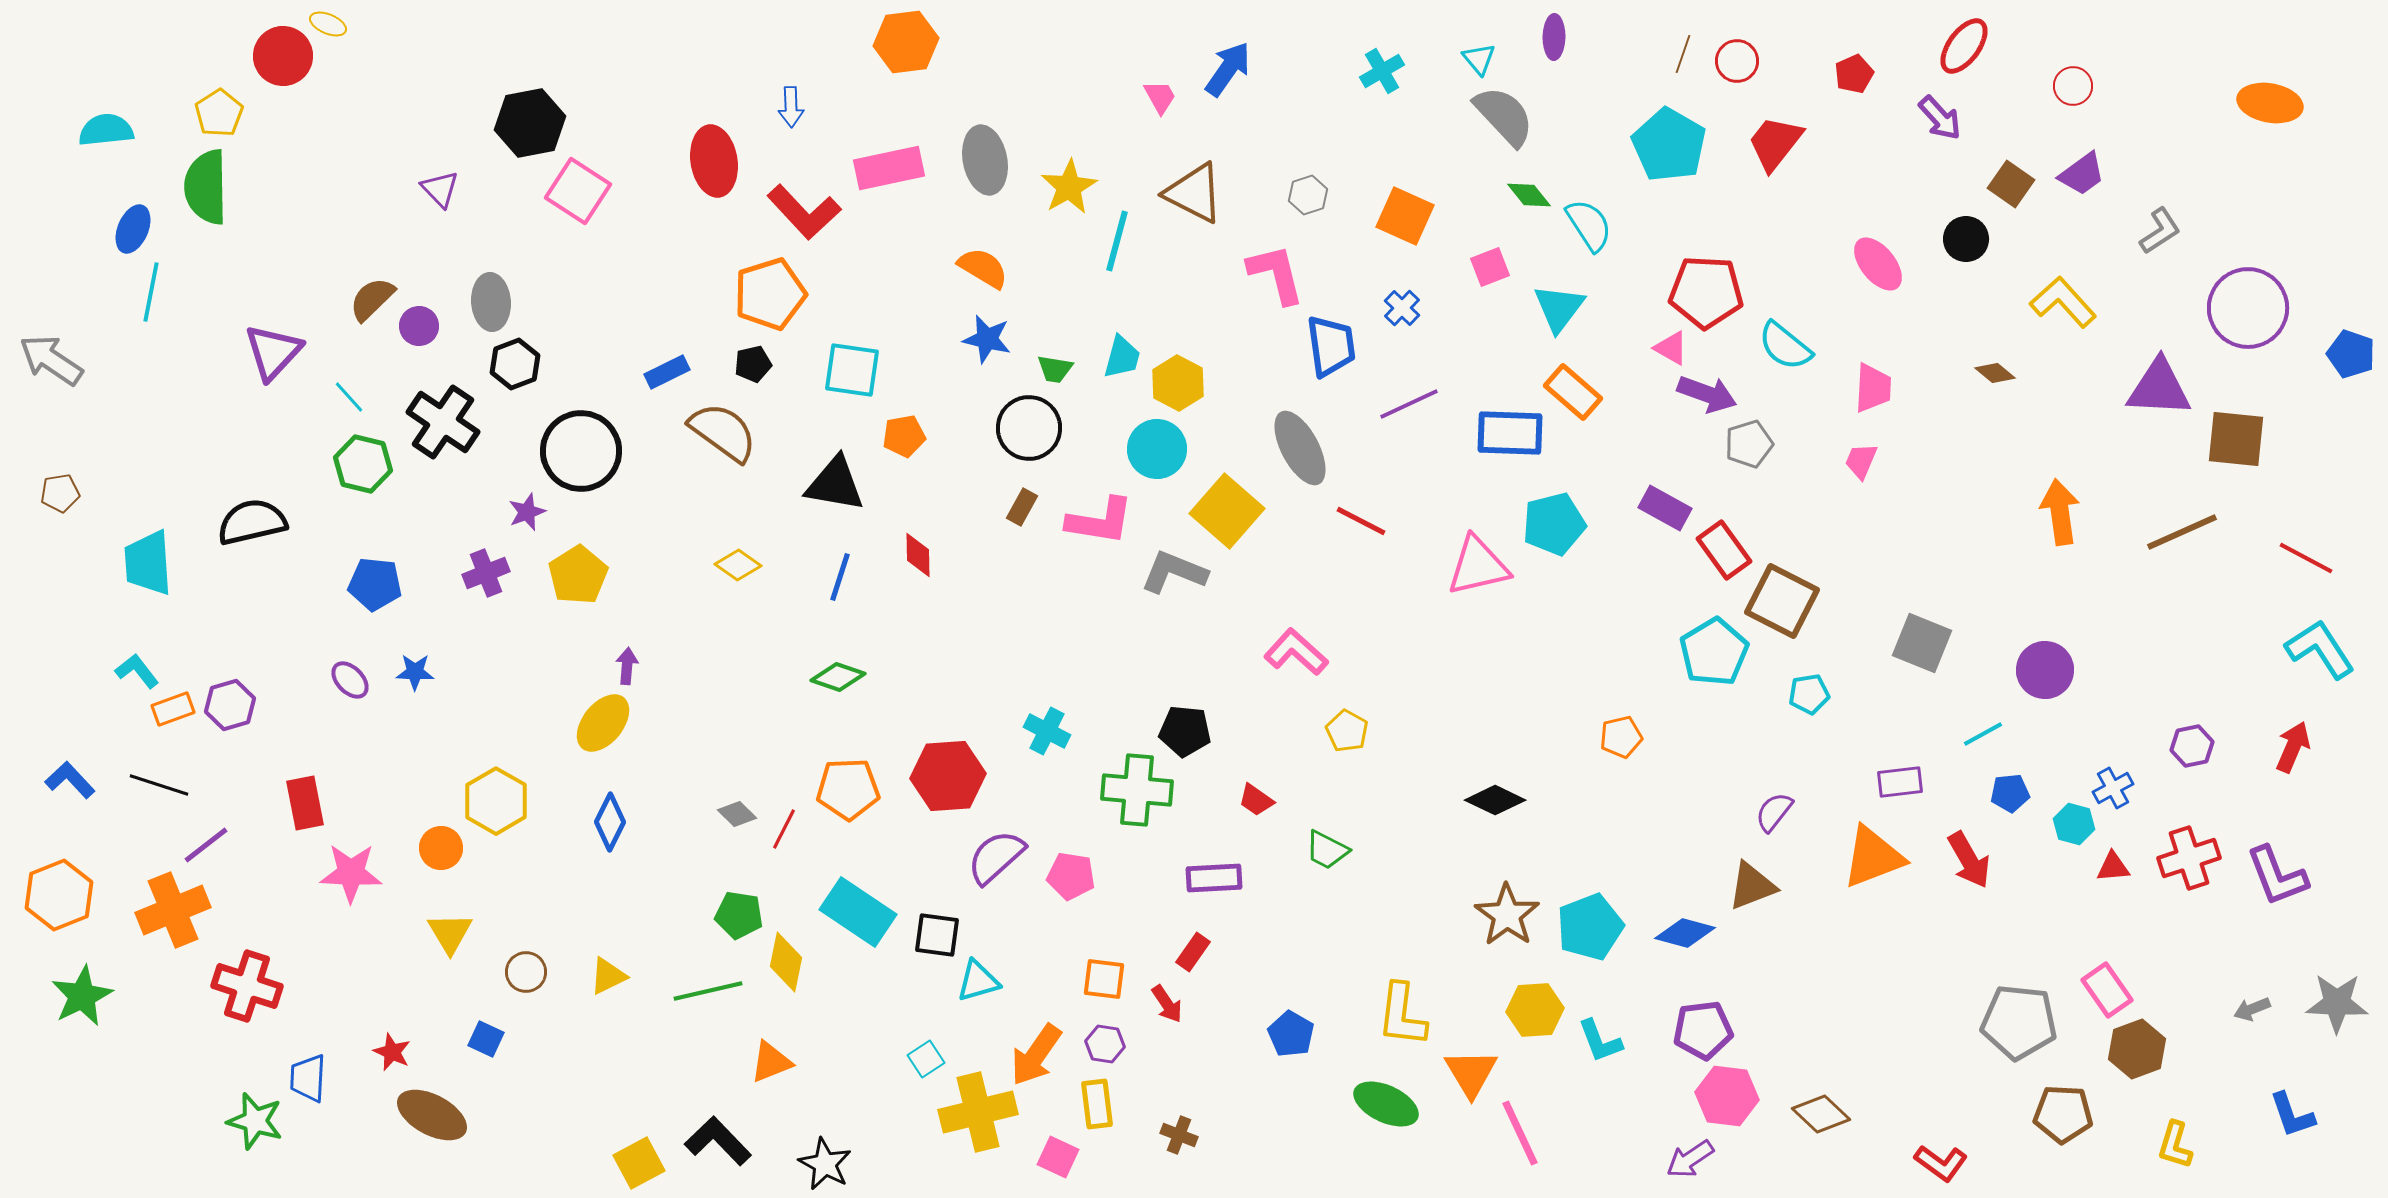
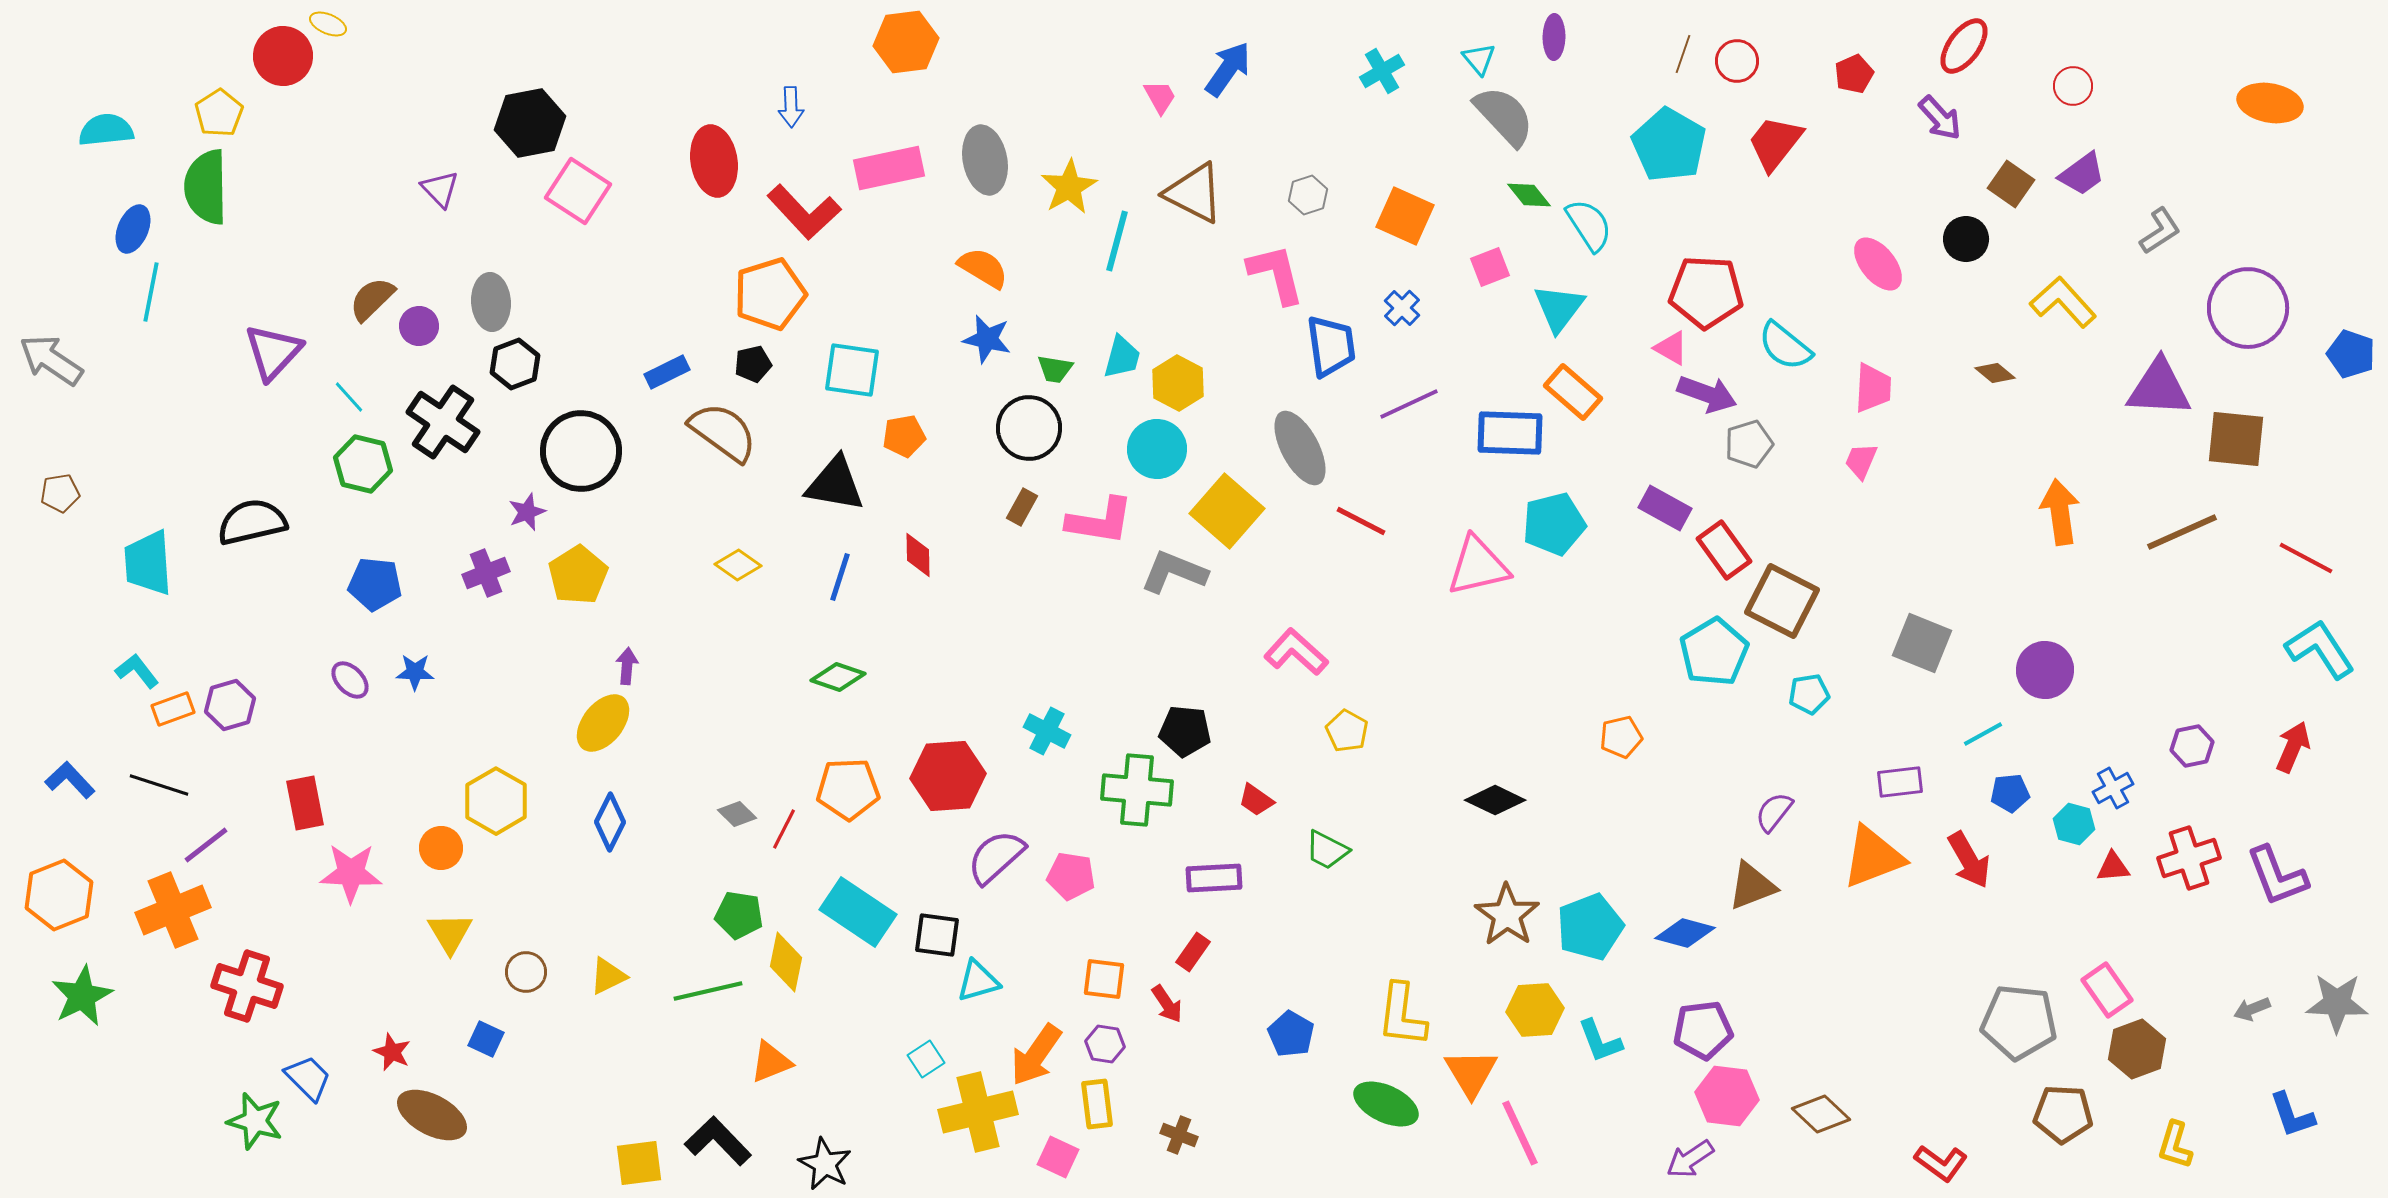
blue trapezoid at (308, 1078): rotated 132 degrees clockwise
yellow square at (639, 1163): rotated 21 degrees clockwise
